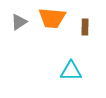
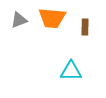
gray triangle: moved 2 px up; rotated 12 degrees clockwise
